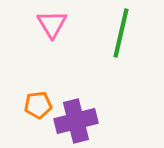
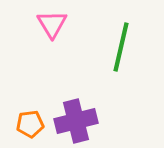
green line: moved 14 px down
orange pentagon: moved 8 px left, 19 px down
